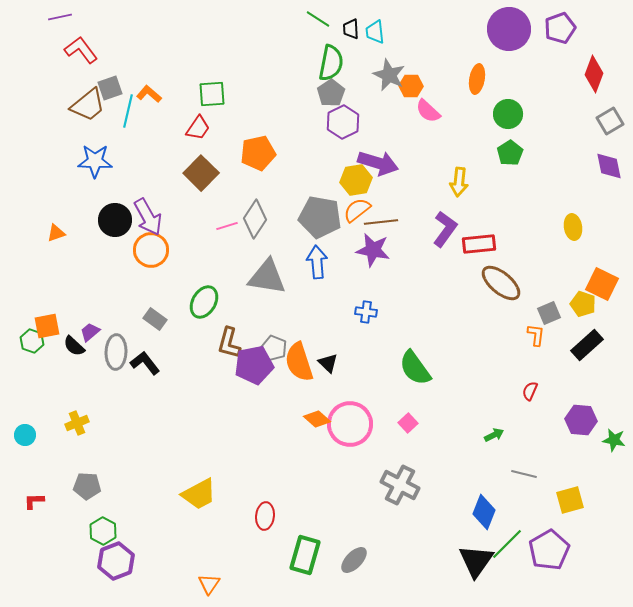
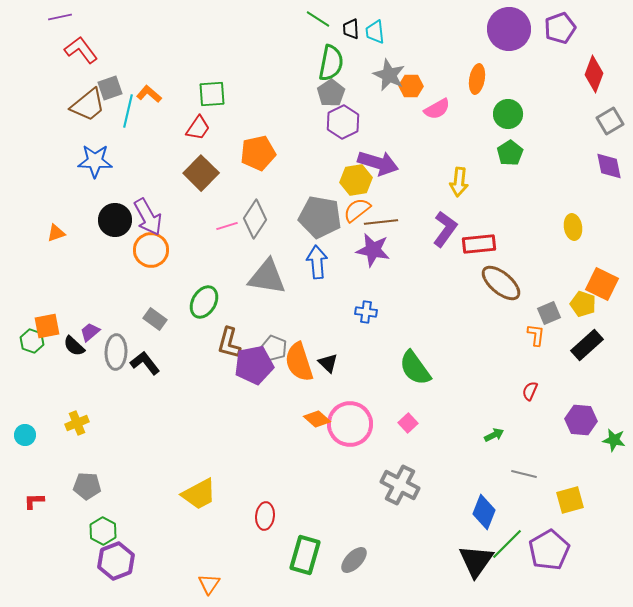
pink semicircle at (428, 111): moved 9 px right, 2 px up; rotated 72 degrees counterclockwise
